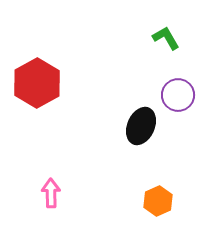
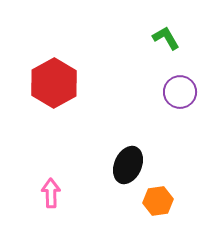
red hexagon: moved 17 px right
purple circle: moved 2 px right, 3 px up
black ellipse: moved 13 px left, 39 px down
orange hexagon: rotated 16 degrees clockwise
